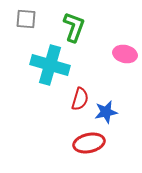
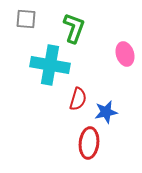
green L-shape: moved 1 px down
pink ellipse: rotated 60 degrees clockwise
cyan cross: rotated 6 degrees counterclockwise
red semicircle: moved 2 px left
red ellipse: rotated 72 degrees counterclockwise
